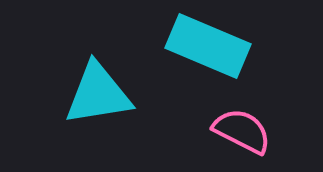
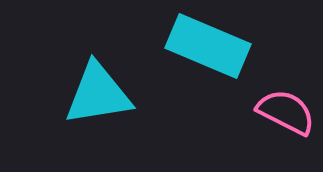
pink semicircle: moved 44 px right, 19 px up
